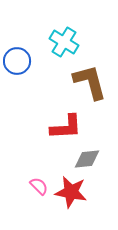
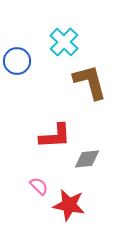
cyan cross: rotated 12 degrees clockwise
red L-shape: moved 11 px left, 9 px down
red star: moved 2 px left, 13 px down
